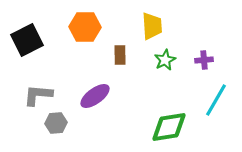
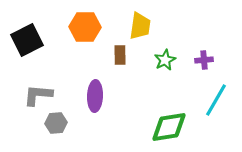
yellow trapezoid: moved 12 px left; rotated 12 degrees clockwise
purple ellipse: rotated 52 degrees counterclockwise
